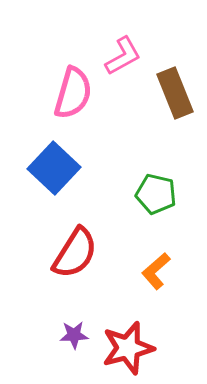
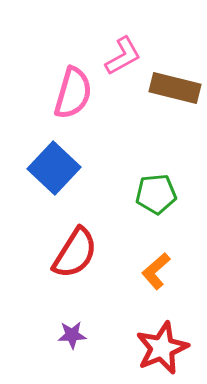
brown rectangle: moved 5 px up; rotated 54 degrees counterclockwise
green pentagon: rotated 18 degrees counterclockwise
purple star: moved 2 px left
red star: moved 34 px right; rotated 8 degrees counterclockwise
